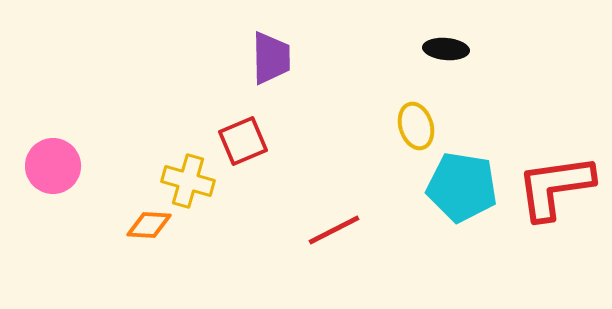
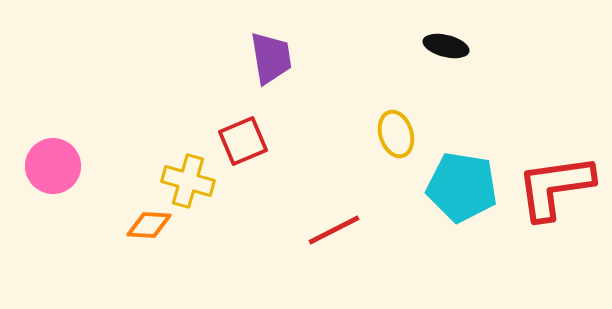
black ellipse: moved 3 px up; rotated 9 degrees clockwise
purple trapezoid: rotated 8 degrees counterclockwise
yellow ellipse: moved 20 px left, 8 px down
